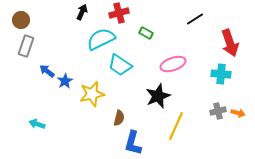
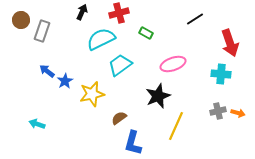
gray rectangle: moved 16 px right, 15 px up
cyan trapezoid: rotated 110 degrees clockwise
brown semicircle: rotated 140 degrees counterclockwise
